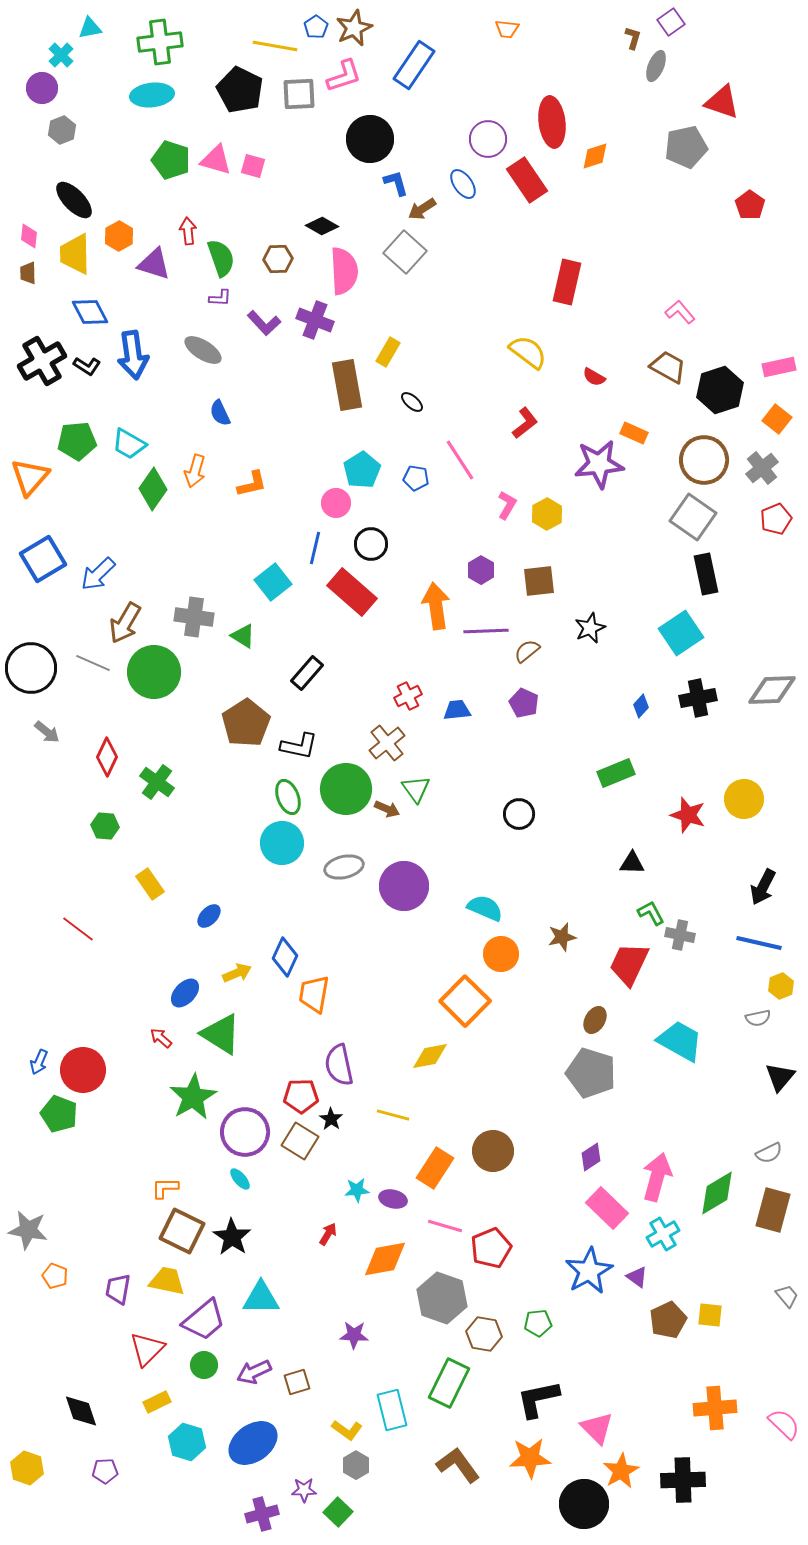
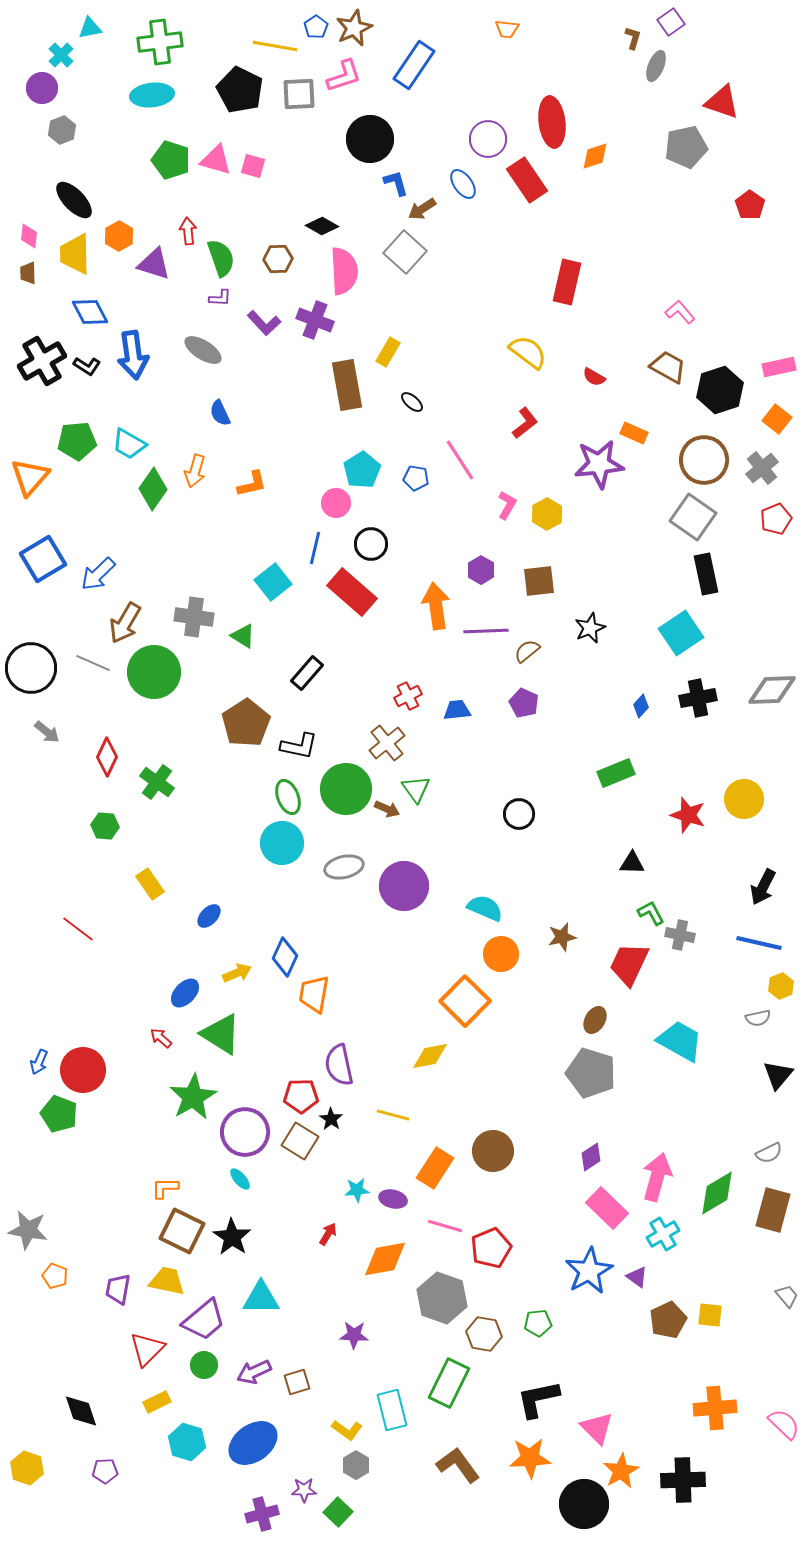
black triangle at (780, 1077): moved 2 px left, 2 px up
